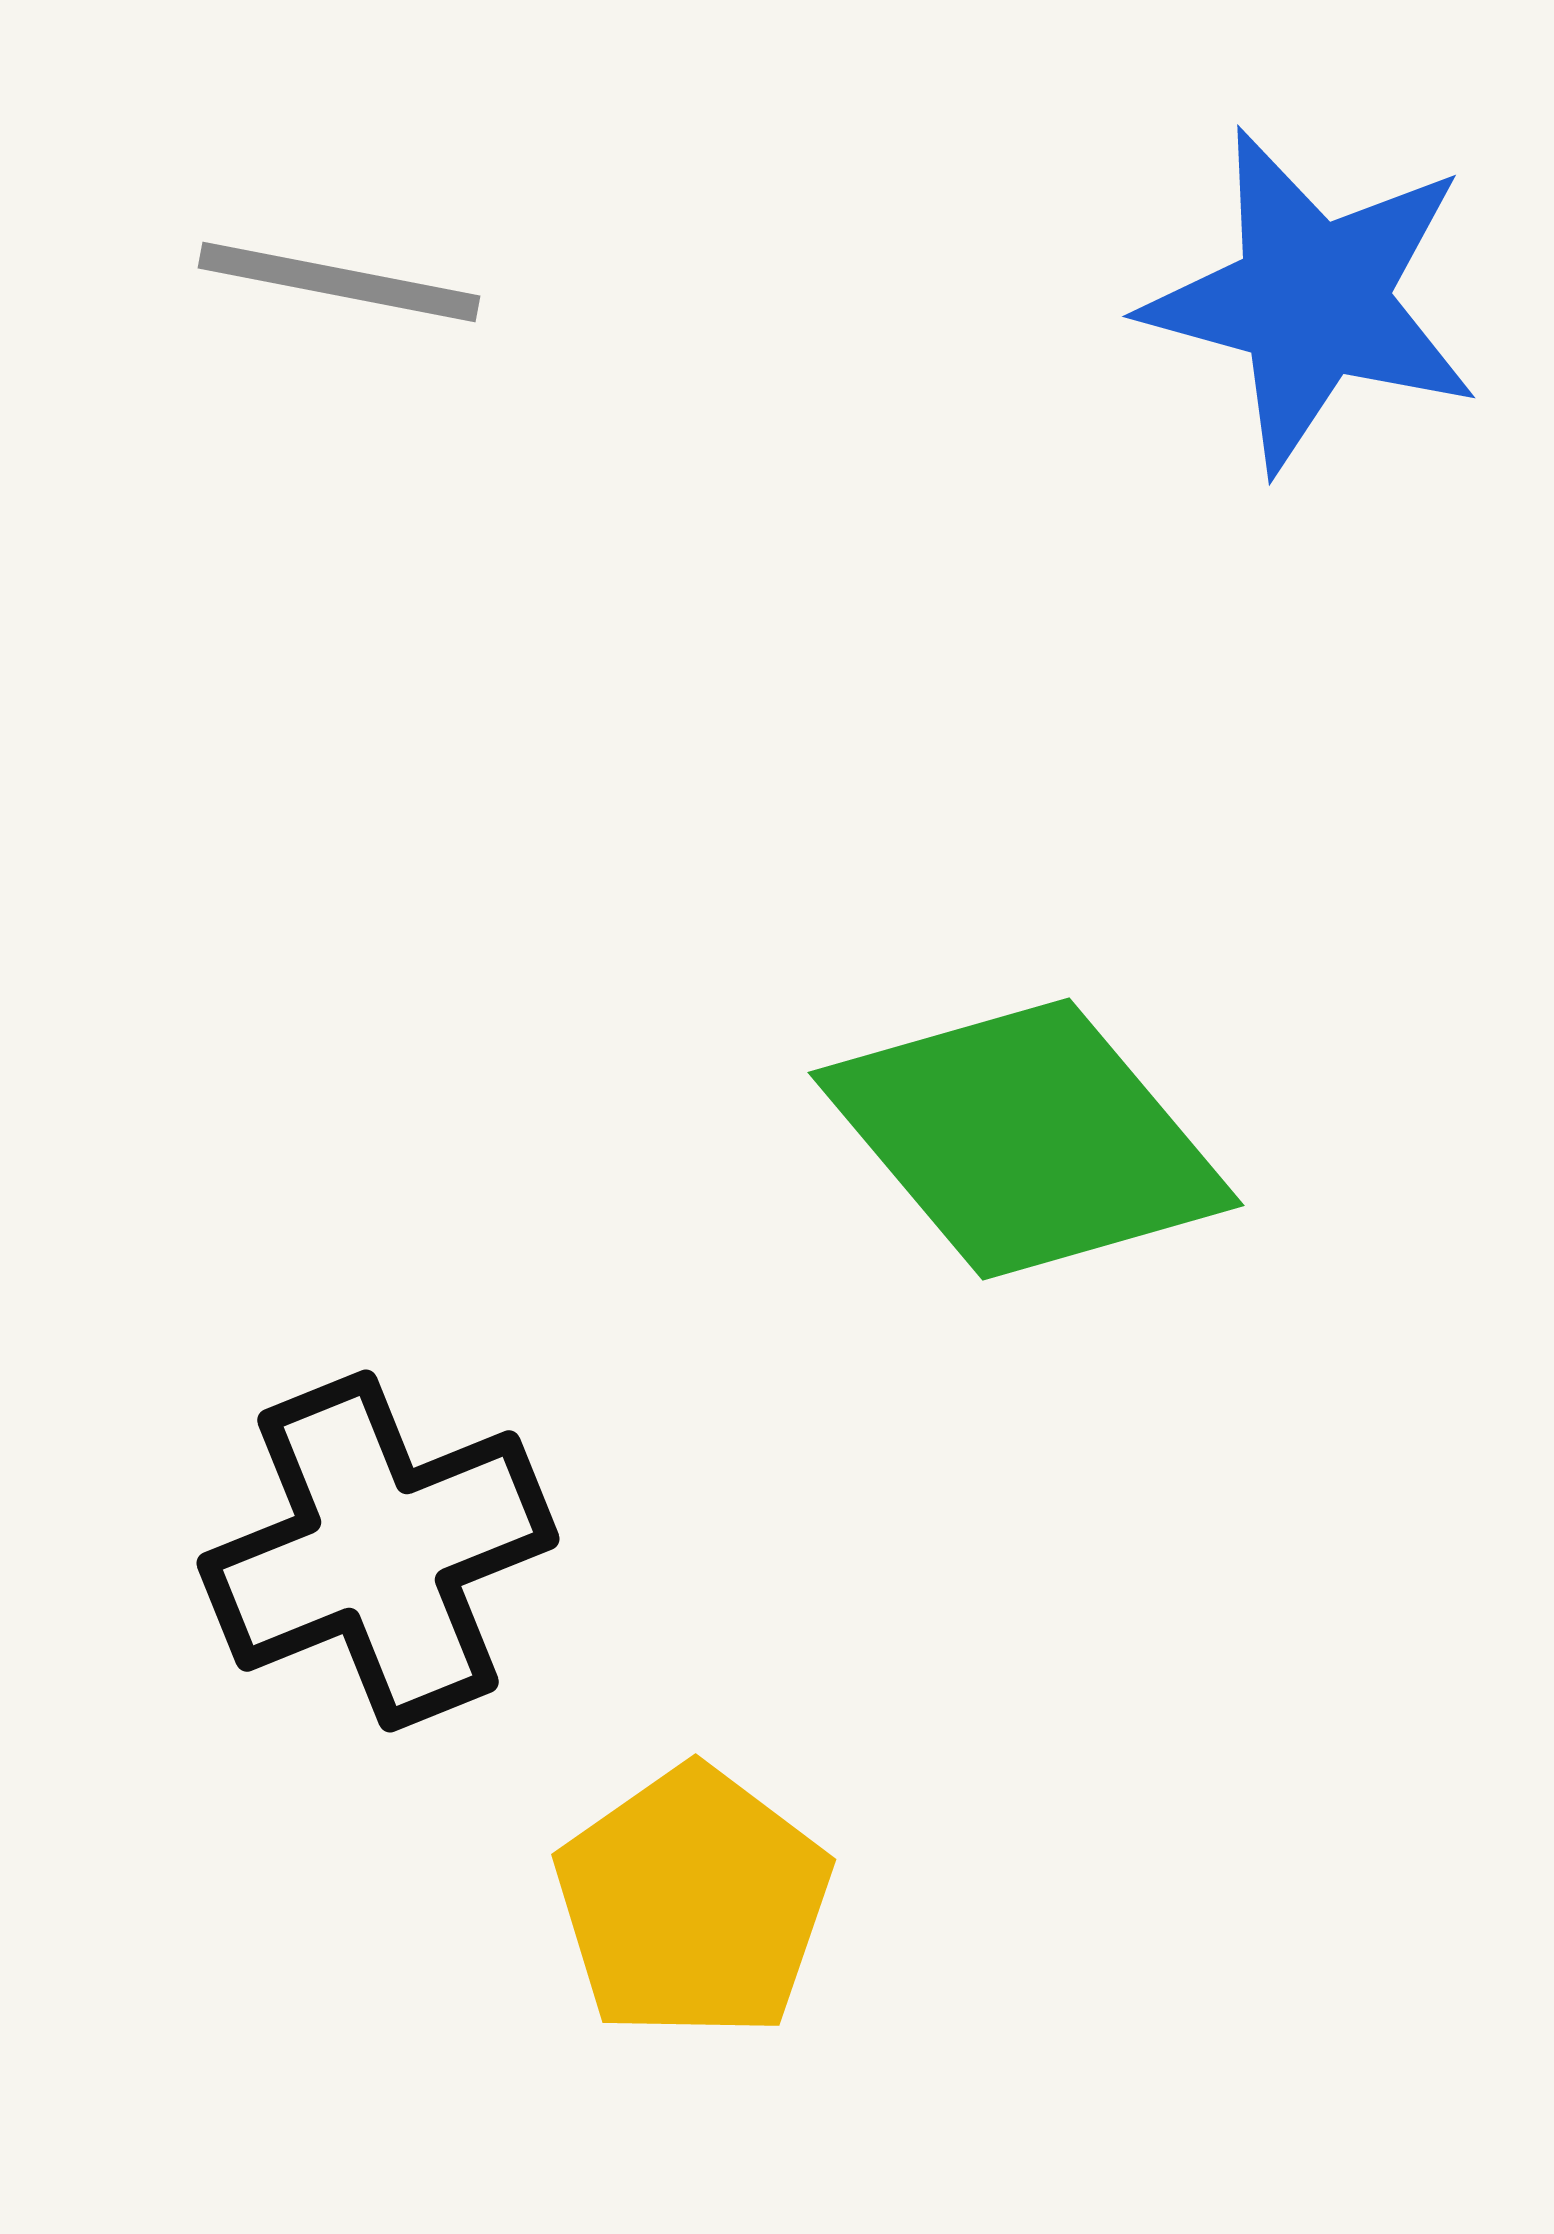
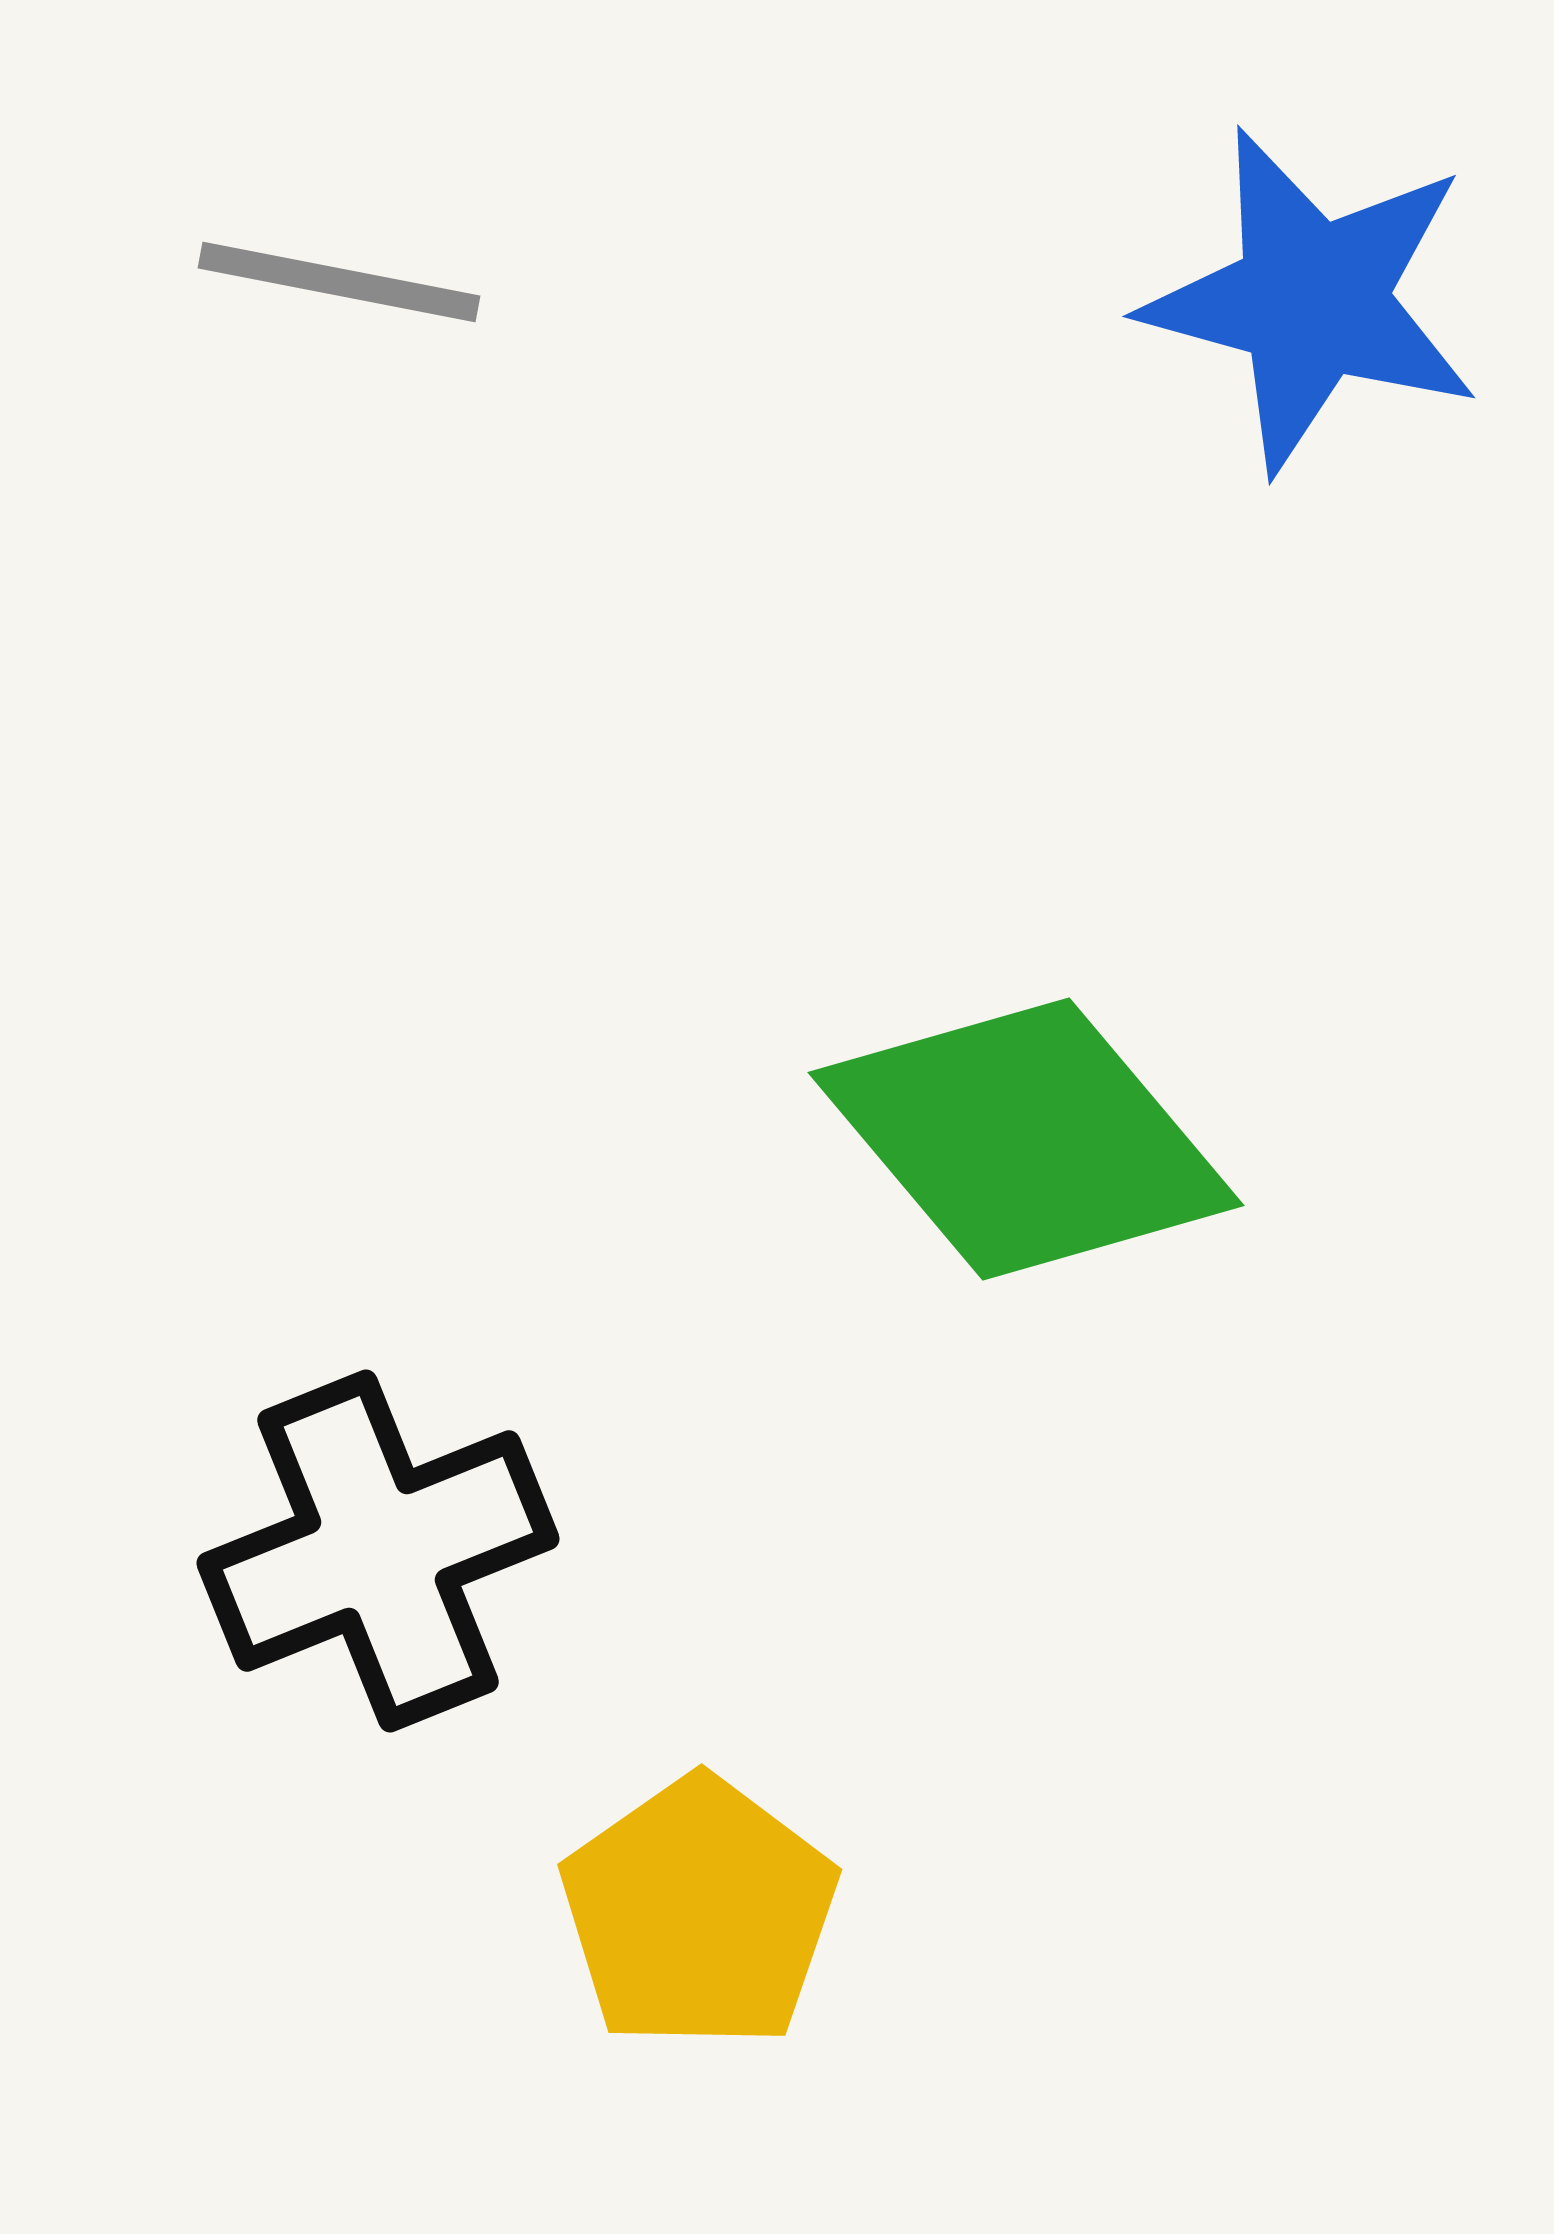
yellow pentagon: moved 6 px right, 10 px down
